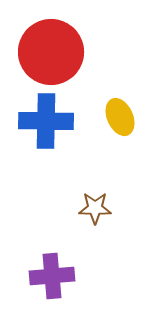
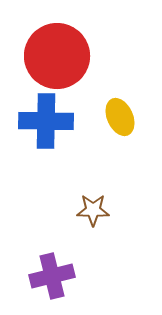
red circle: moved 6 px right, 4 px down
brown star: moved 2 px left, 2 px down
purple cross: rotated 9 degrees counterclockwise
